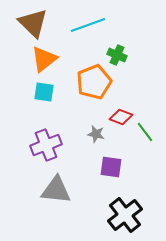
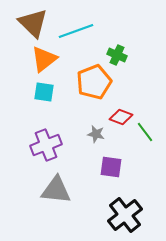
cyan line: moved 12 px left, 6 px down
